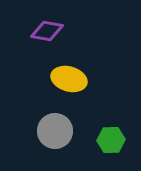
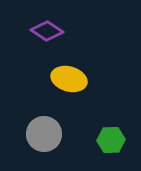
purple diamond: rotated 24 degrees clockwise
gray circle: moved 11 px left, 3 px down
